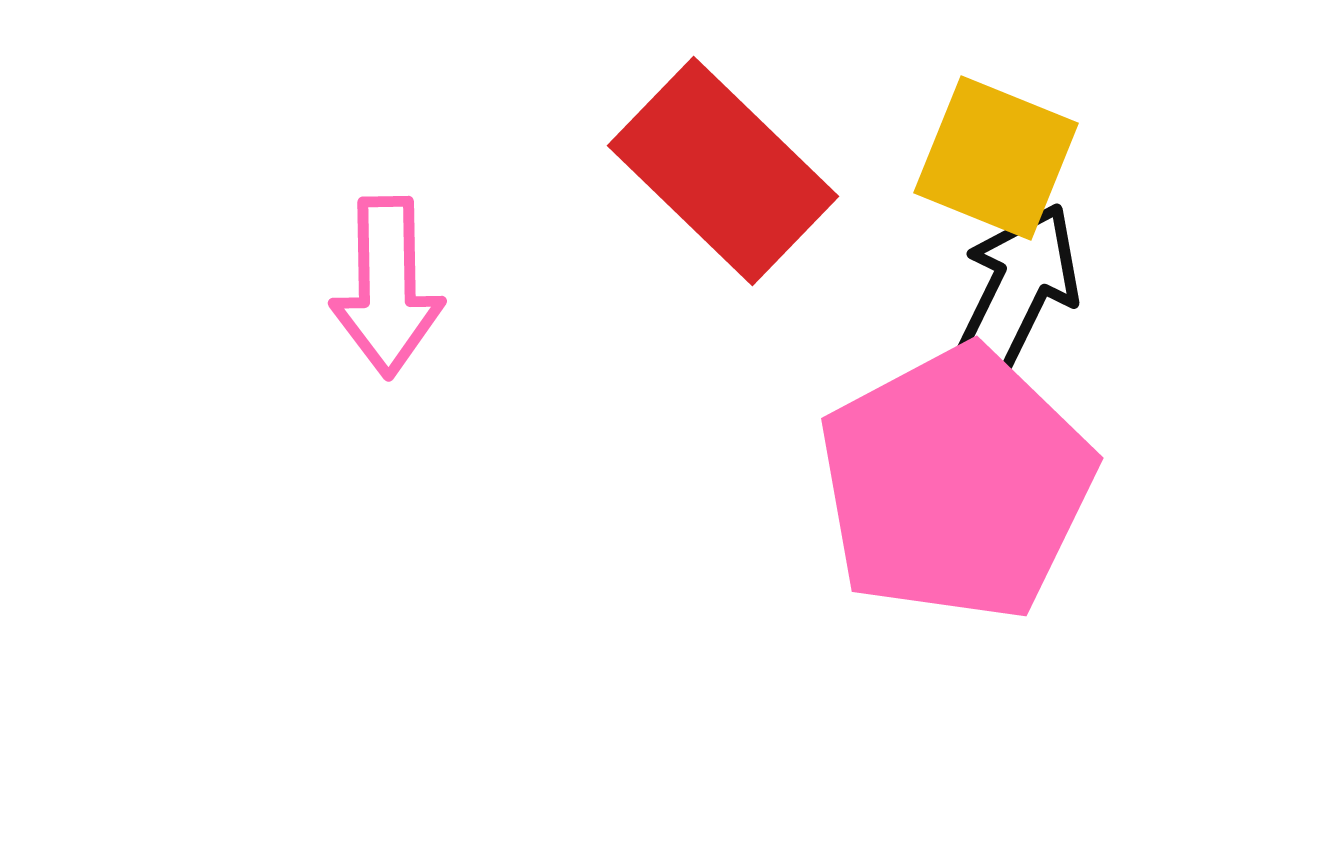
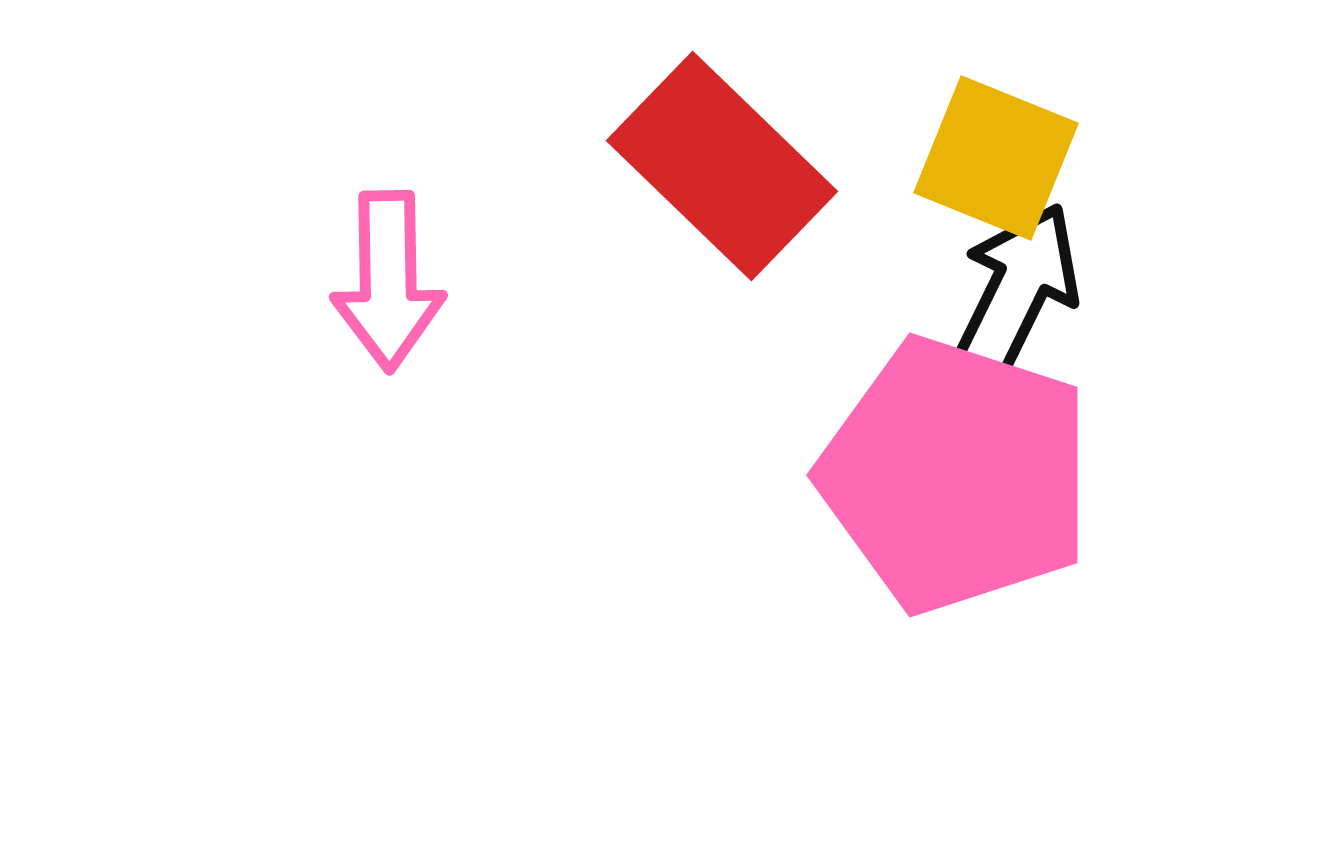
red rectangle: moved 1 px left, 5 px up
pink arrow: moved 1 px right, 6 px up
pink pentagon: moved 9 px up; rotated 26 degrees counterclockwise
